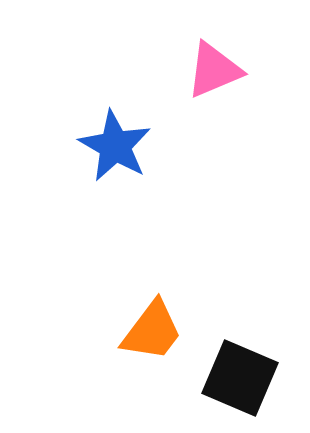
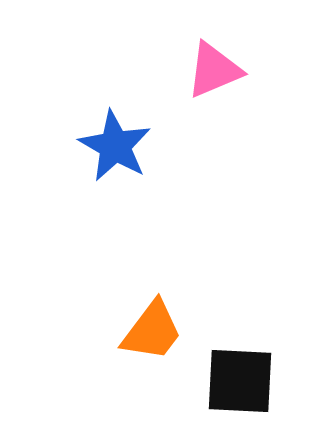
black square: moved 3 px down; rotated 20 degrees counterclockwise
